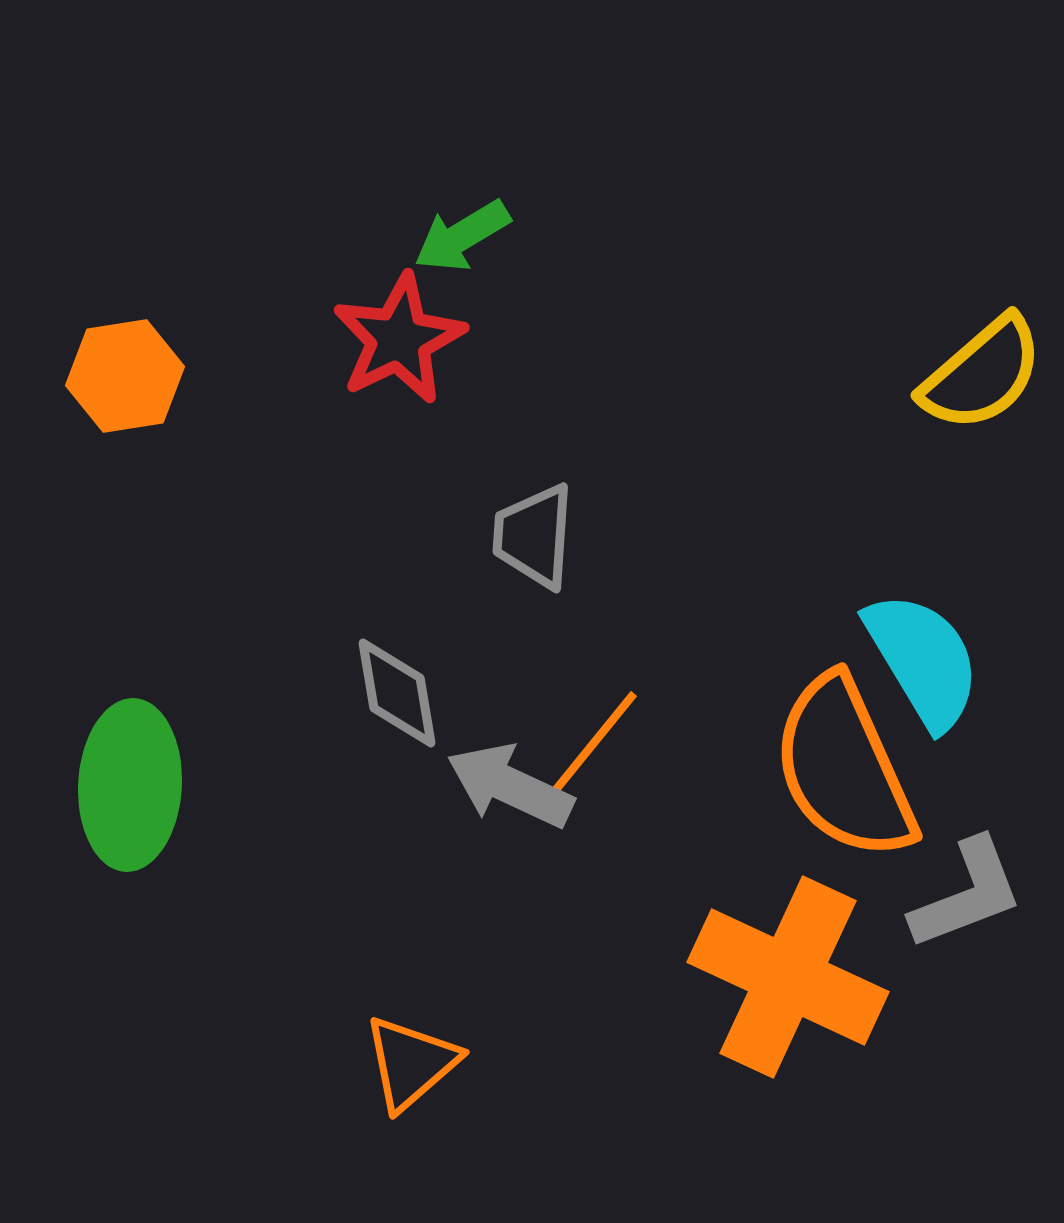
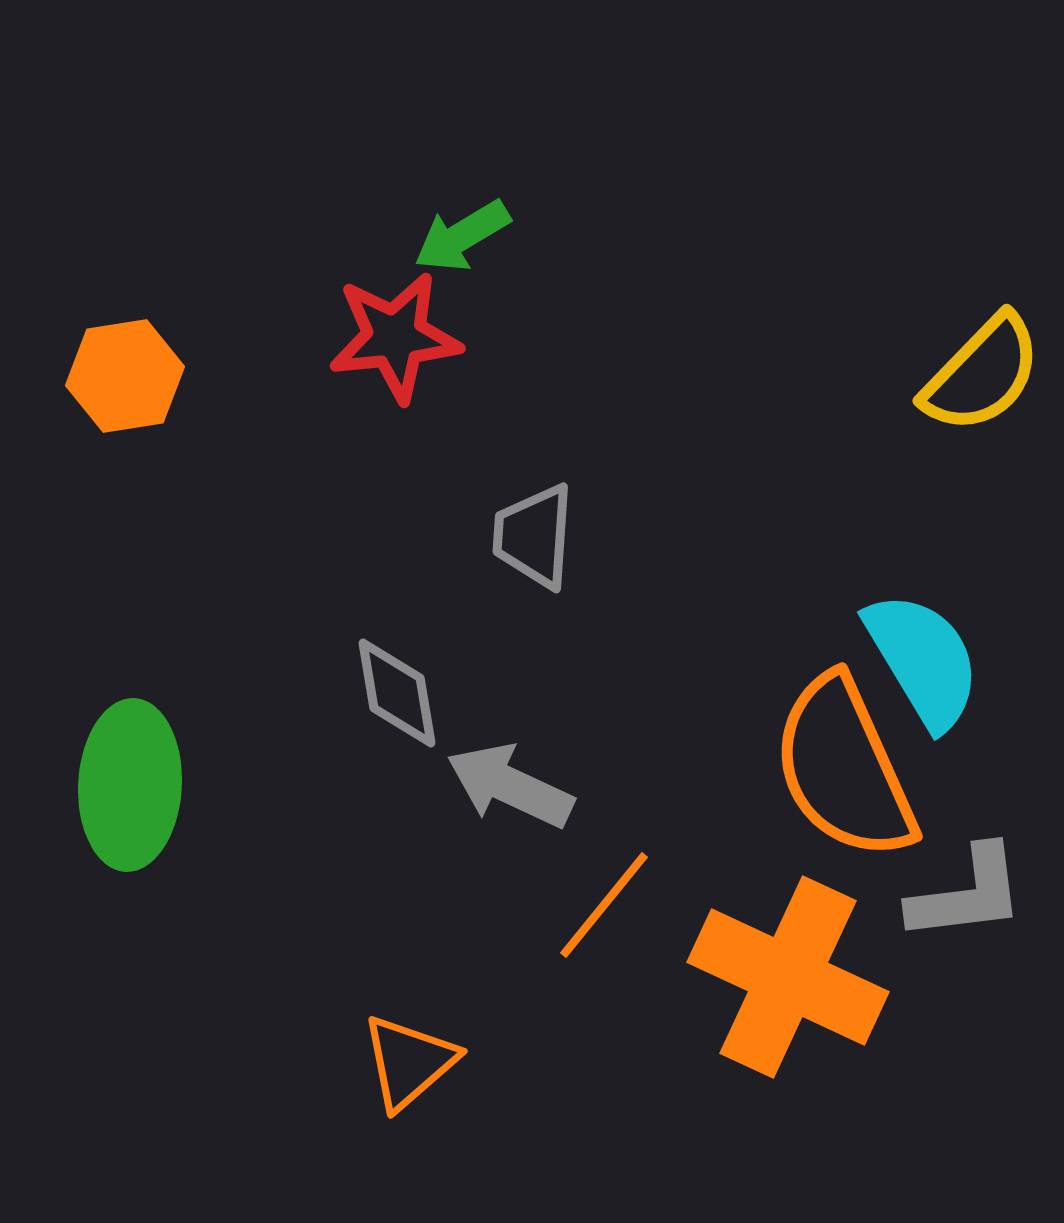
red star: moved 4 px left, 2 px up; rotated 20 degrees clockwise
yellow semicircle: rotated 5 degrees counterclockwise
orange line: moved 11 px right, 161 px down
gray L-shape: rotated 14 degrees clockwise
orange triangle: moved 2 px left, 1 px up
